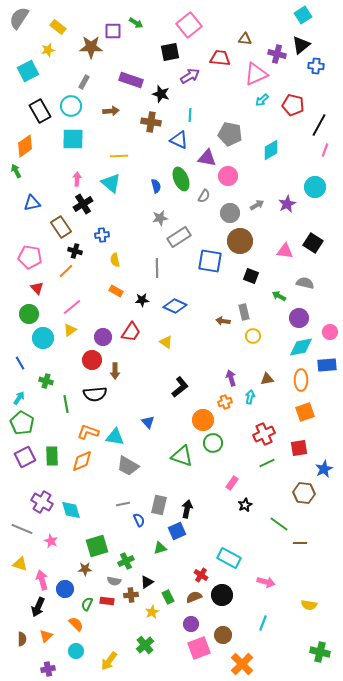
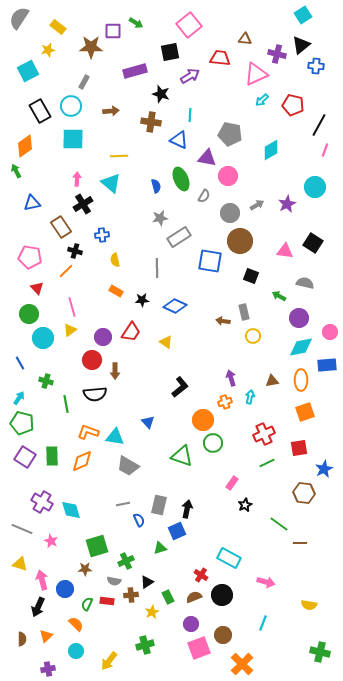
purple rectangle at (131, 80): moved 4 px right, 9 px up; rotated 35 degrees counterclockwise
pink line at (72, 307): rotated 66 degrees counterclockwise
brown triangle at (267, 379): moved 5 px right, 2 px down
green pentagon at (22, 423): rotated 15 degrees counterclockwise
purple square at (25, 457): rotated 30 degrees counterclockwise
green cross at (145, 645): rotated 24 degrees clockwise
